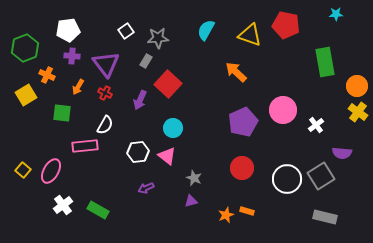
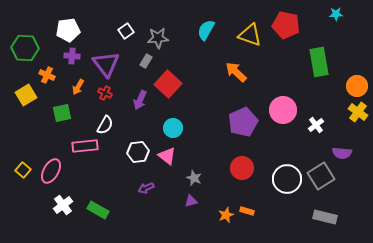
green hexagon at (25, 48): rotated 24 degrees clockwise
green rectangle at (325, 62): moved 6 px left
green square at (62, 113): rotated 18 degrees counterclockwise
